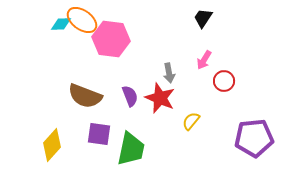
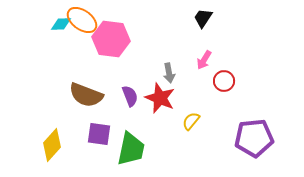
brown semicircle: moved 1 px right, 1 px up
